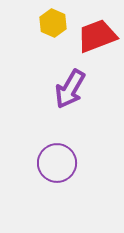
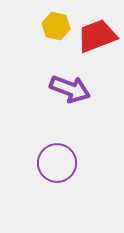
yellow hexagon: moved 3 px right, 3 px down; rotated 12 degrees counterclockwise
purple arrow: rotated 99 degrees counterclockwise
